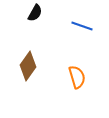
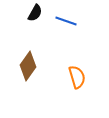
blue line: moved 16 px left, 5 px up
